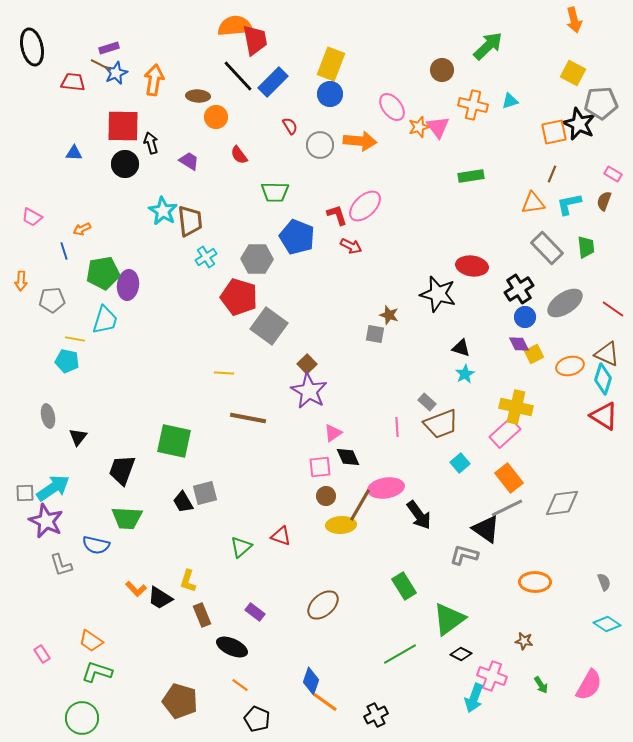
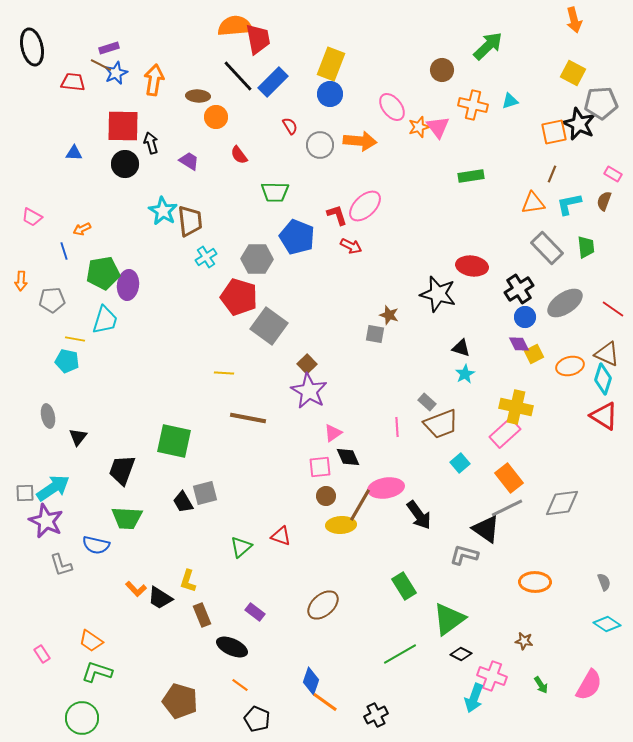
red trapezoid at (255, 40): moved 3 px right, 1 px up
